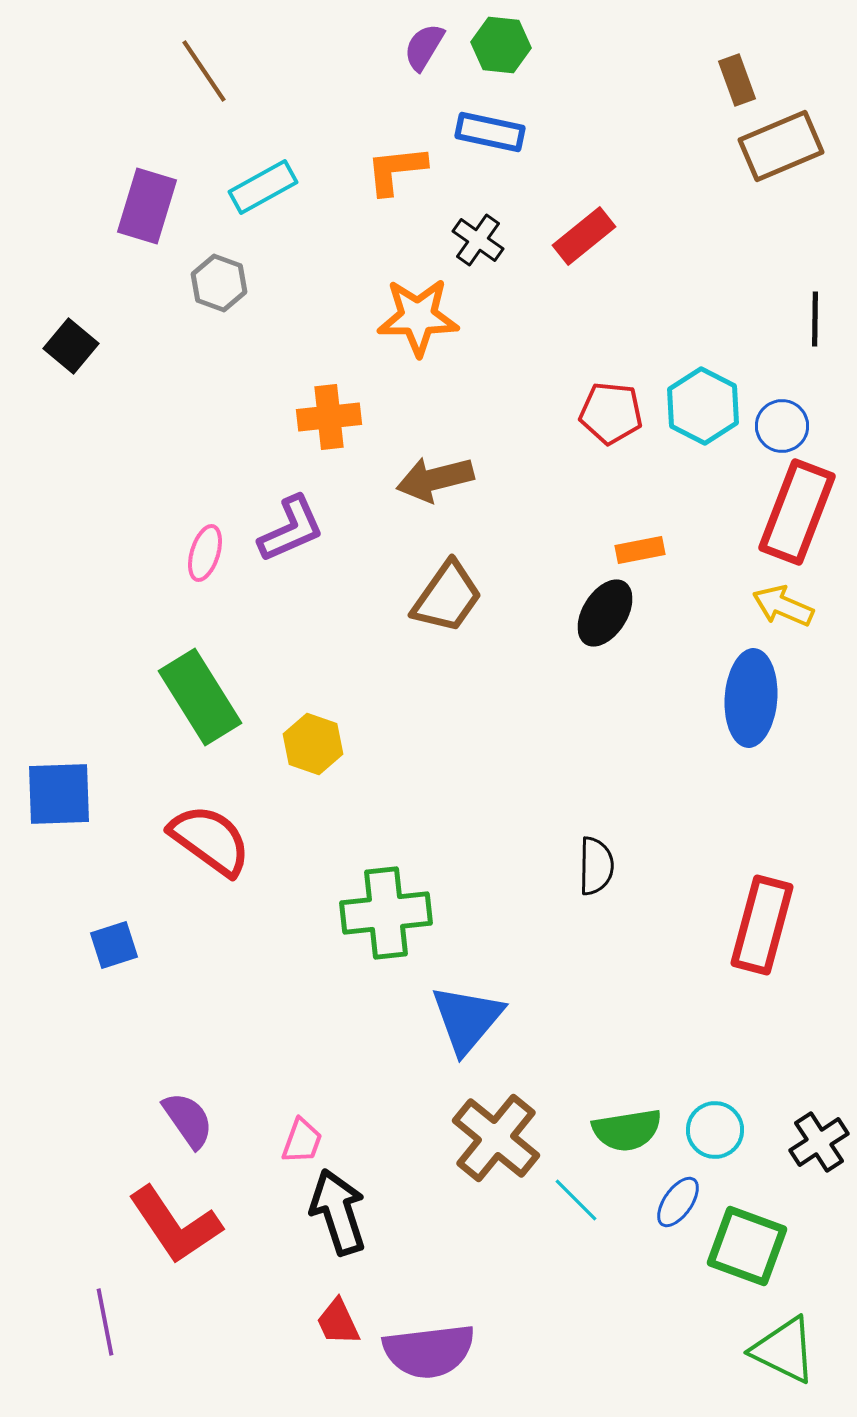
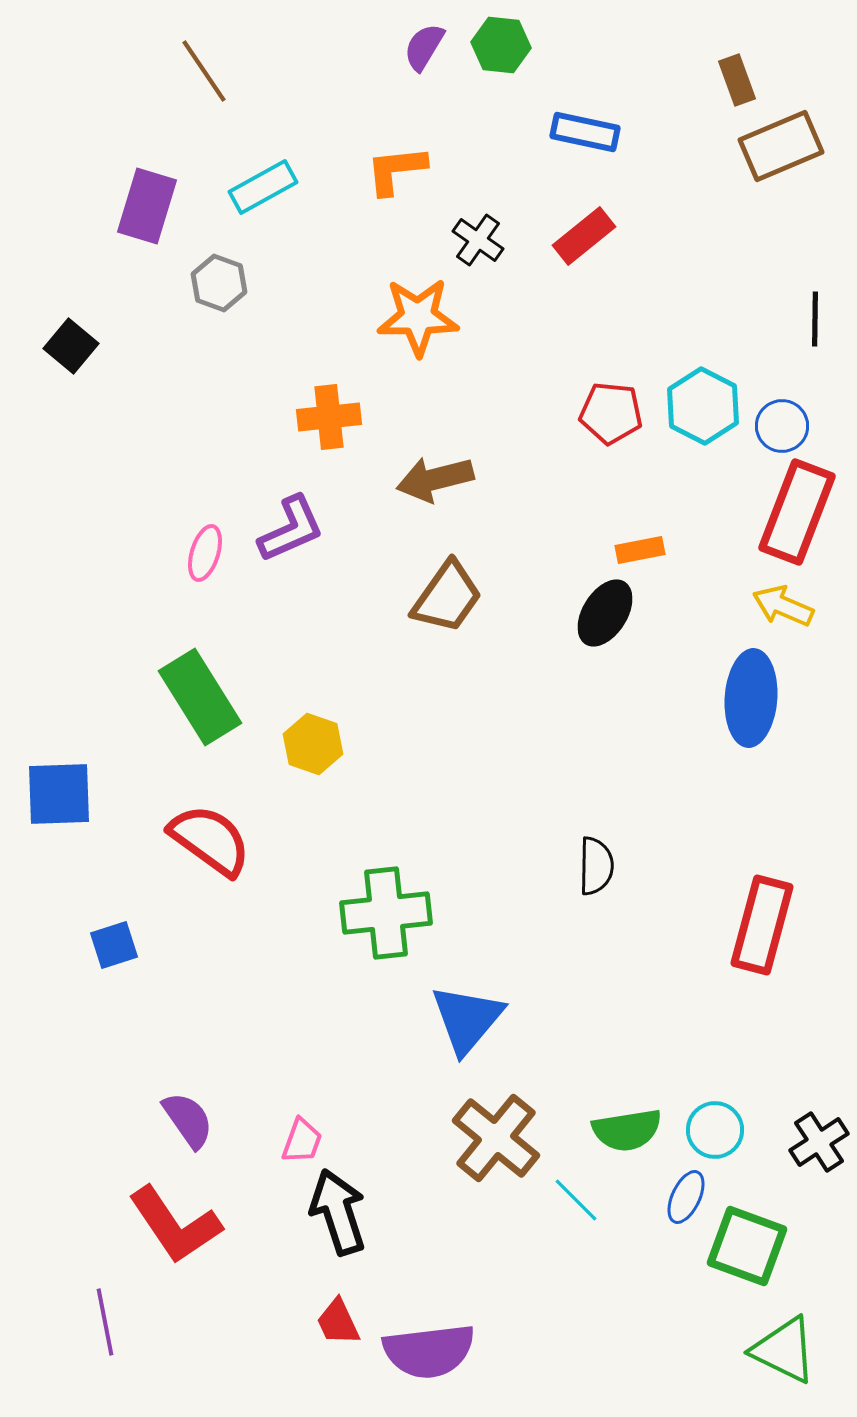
blue rectangle at (490, 132): moved 95 px right
blue ellipse at (678, 1202): moved 8 px right, 5 px up; rotated 10 degrees counterclockwise
